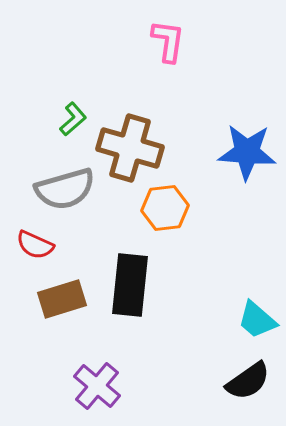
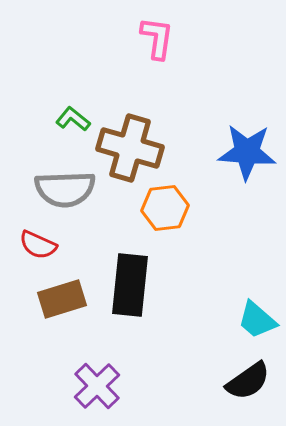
pink L-shape: moved 11 px left, 3 px up
green L-shape: rotated 100 degrees counterclockwise
gray semicircle: rotated 14 degrees clockwise
red semicircle: moved 3 px right
purple cross: rotated 6 degrees clockwise
